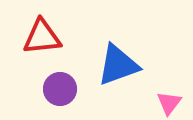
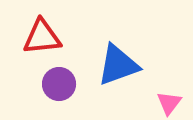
purple circle: moved 1 px left, 5 px up
